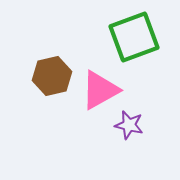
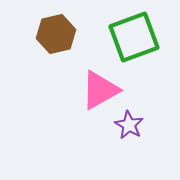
brown hexagon: moved 4 px right, 42 px up
purple star: rotated 16 degrees clockwise
